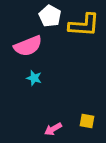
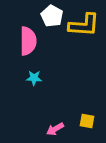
white pentagon: moved 2 px right
pink semicircle: moved 5 px up; rotated 68 degrees counterclockwise
cyan star: rotated 14 degrees counterclockwise
pink arrow: moved 2 px right
